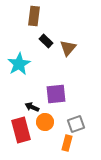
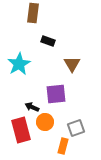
brown rectangle: moved 1 px left, 3 px up
black rectangle: moved 2 px right; rotated 24 degrees counterclockwise
brown triangle: moved 4 px right, 16 px down; rotated 12 degrees counterclockwise
gray square: moved 4 px down
orange rectangle: moved 4 px left, 3 px down
